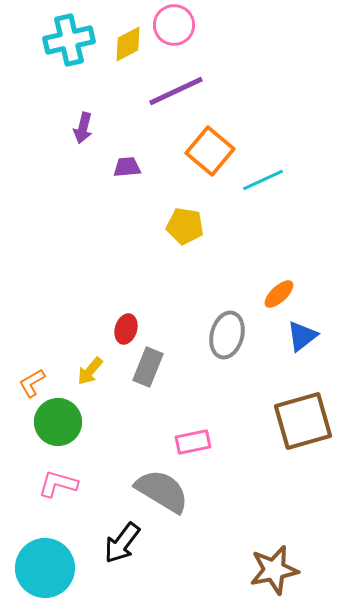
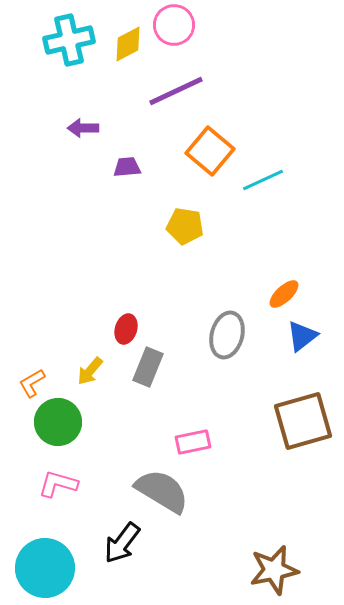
purple arrow: rotated 76 degrees clockwise
orange ellipse: moved 5 px right
